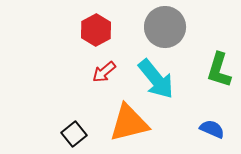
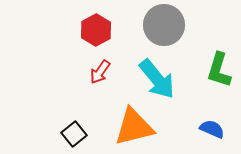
gray circle: moved 1 px left, 2 px up
red arrow: moved 4 px left; rotated 15 degrees counterclockwise
cyan arrow: moved 1 px right
orange triangle: moved 5 px right, 4 px down
